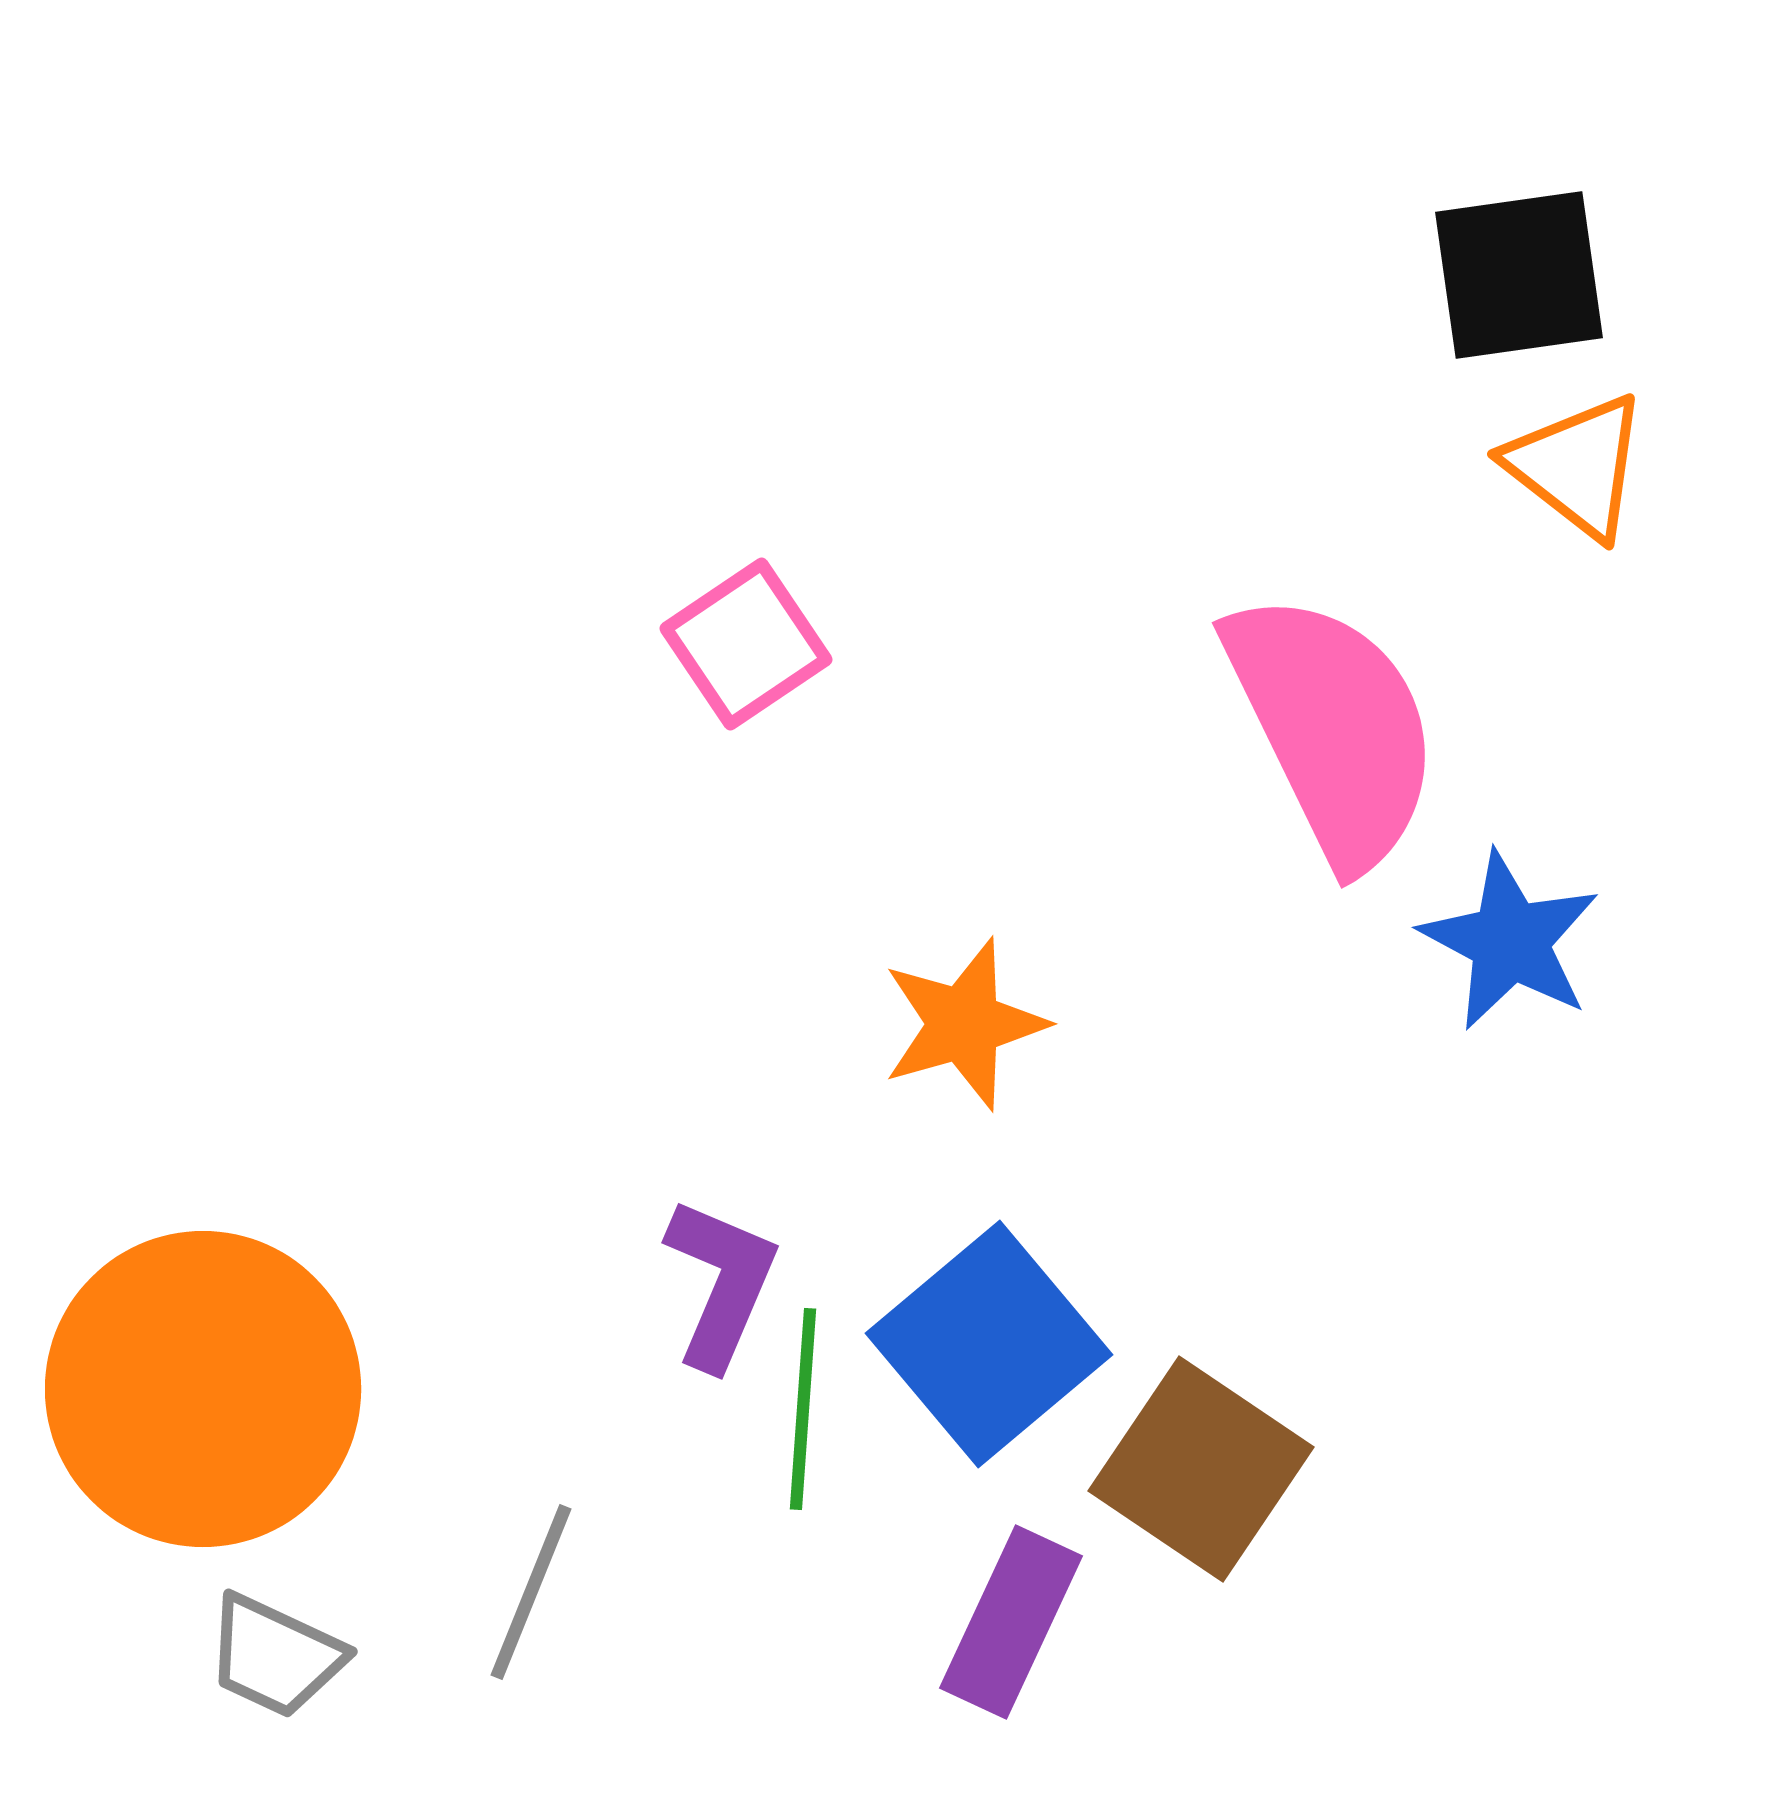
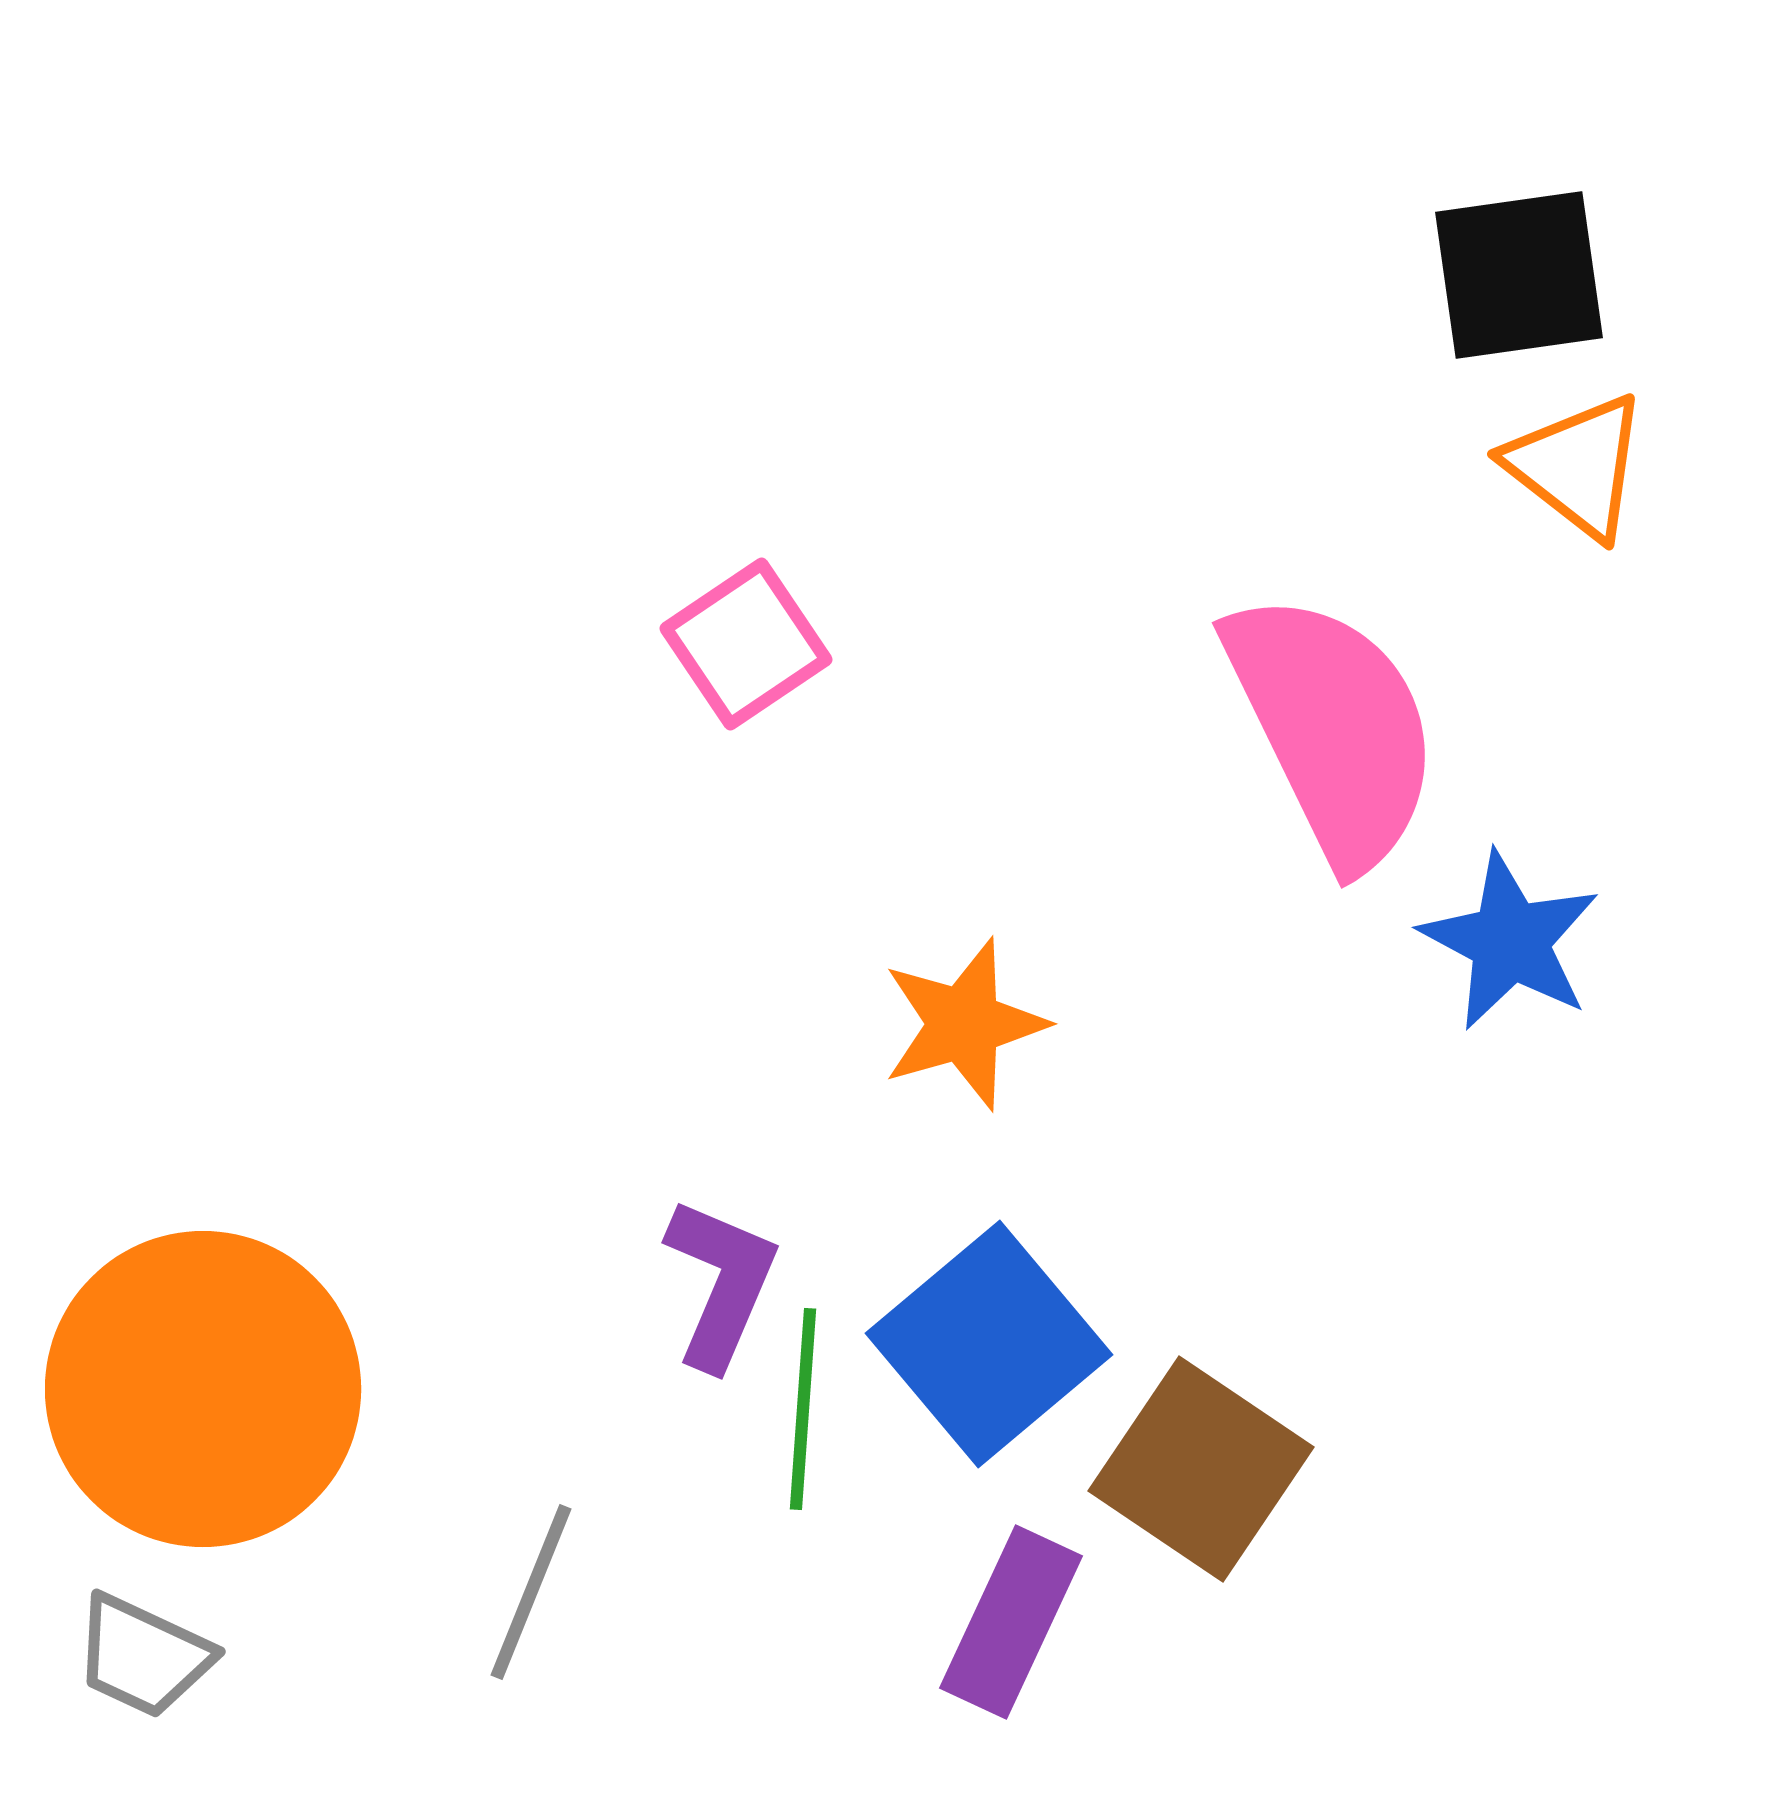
gray trapezoid: moved 132 px left
